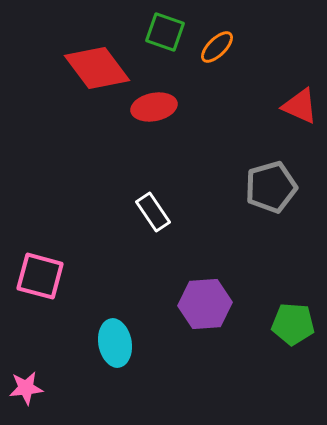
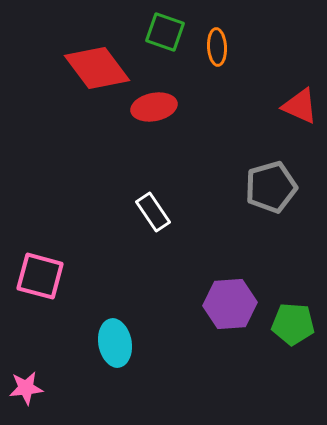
orange ellipse: rotated 48 degrees counterclockwise
purple hexagon: moved 25 px right
